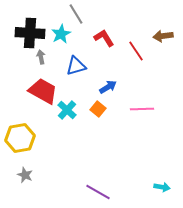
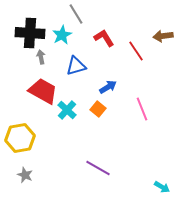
cyan star: moved 1 px right, 1 px down
pink line: rotated 70 degrees clockwise
cyan arrow: rotated 21 degrees clockwise
purple line: moved 24 px up
